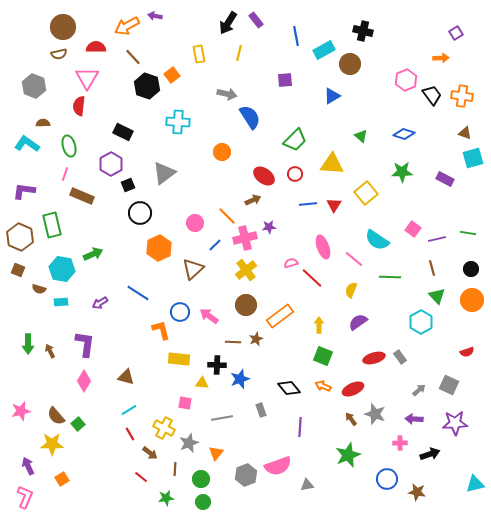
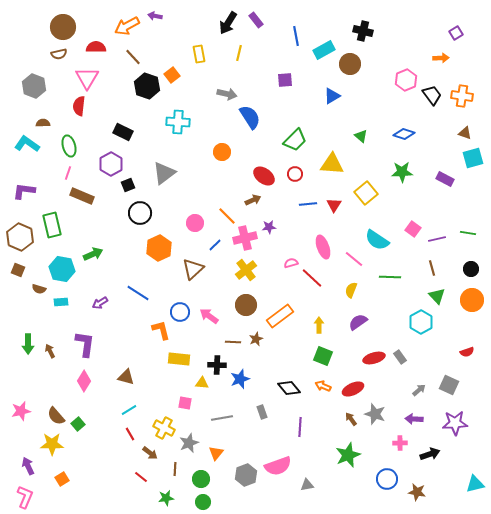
pink line at (65, 174): moved 3 px right, 1 px up
gray rectangle at (261, 410): moved 1 px right, 2 px down
